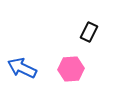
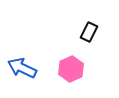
pink hexagon: rotated 20 degrees counterclockwise
